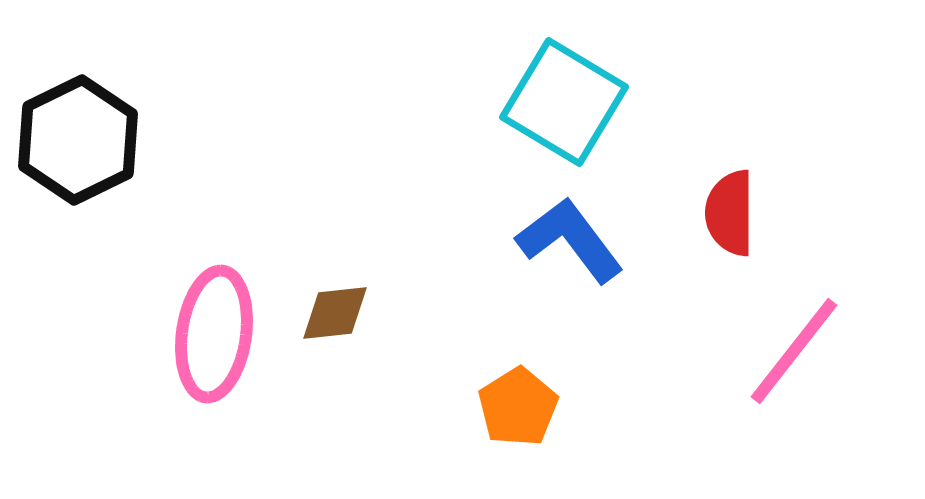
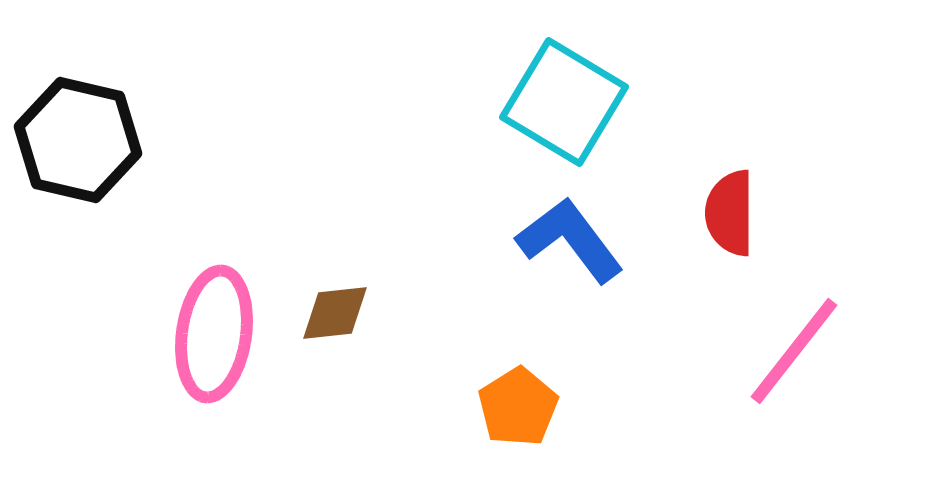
black hexagon: rotated 21 degrees counterclockwise
